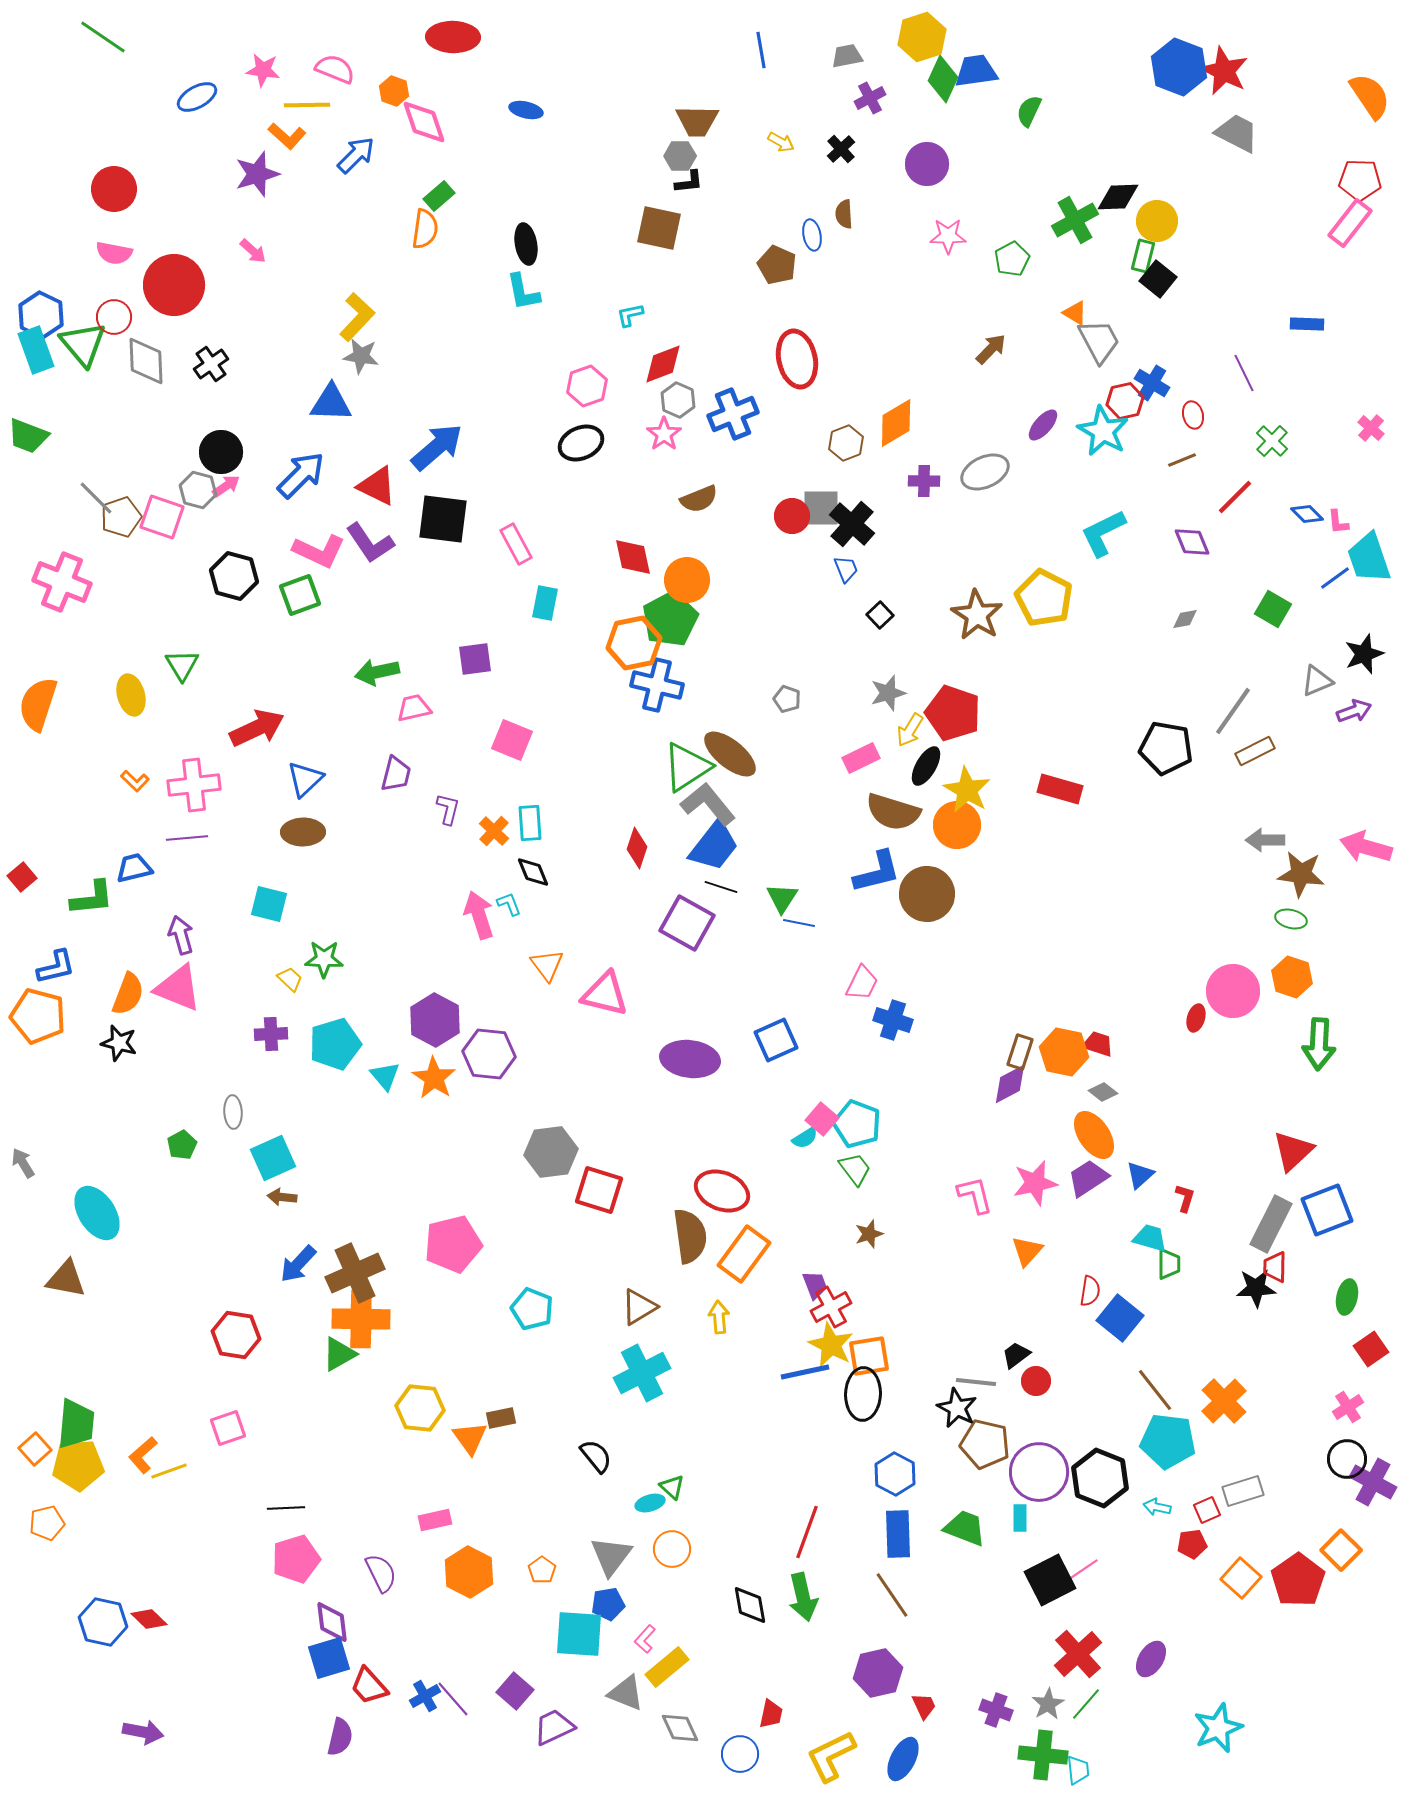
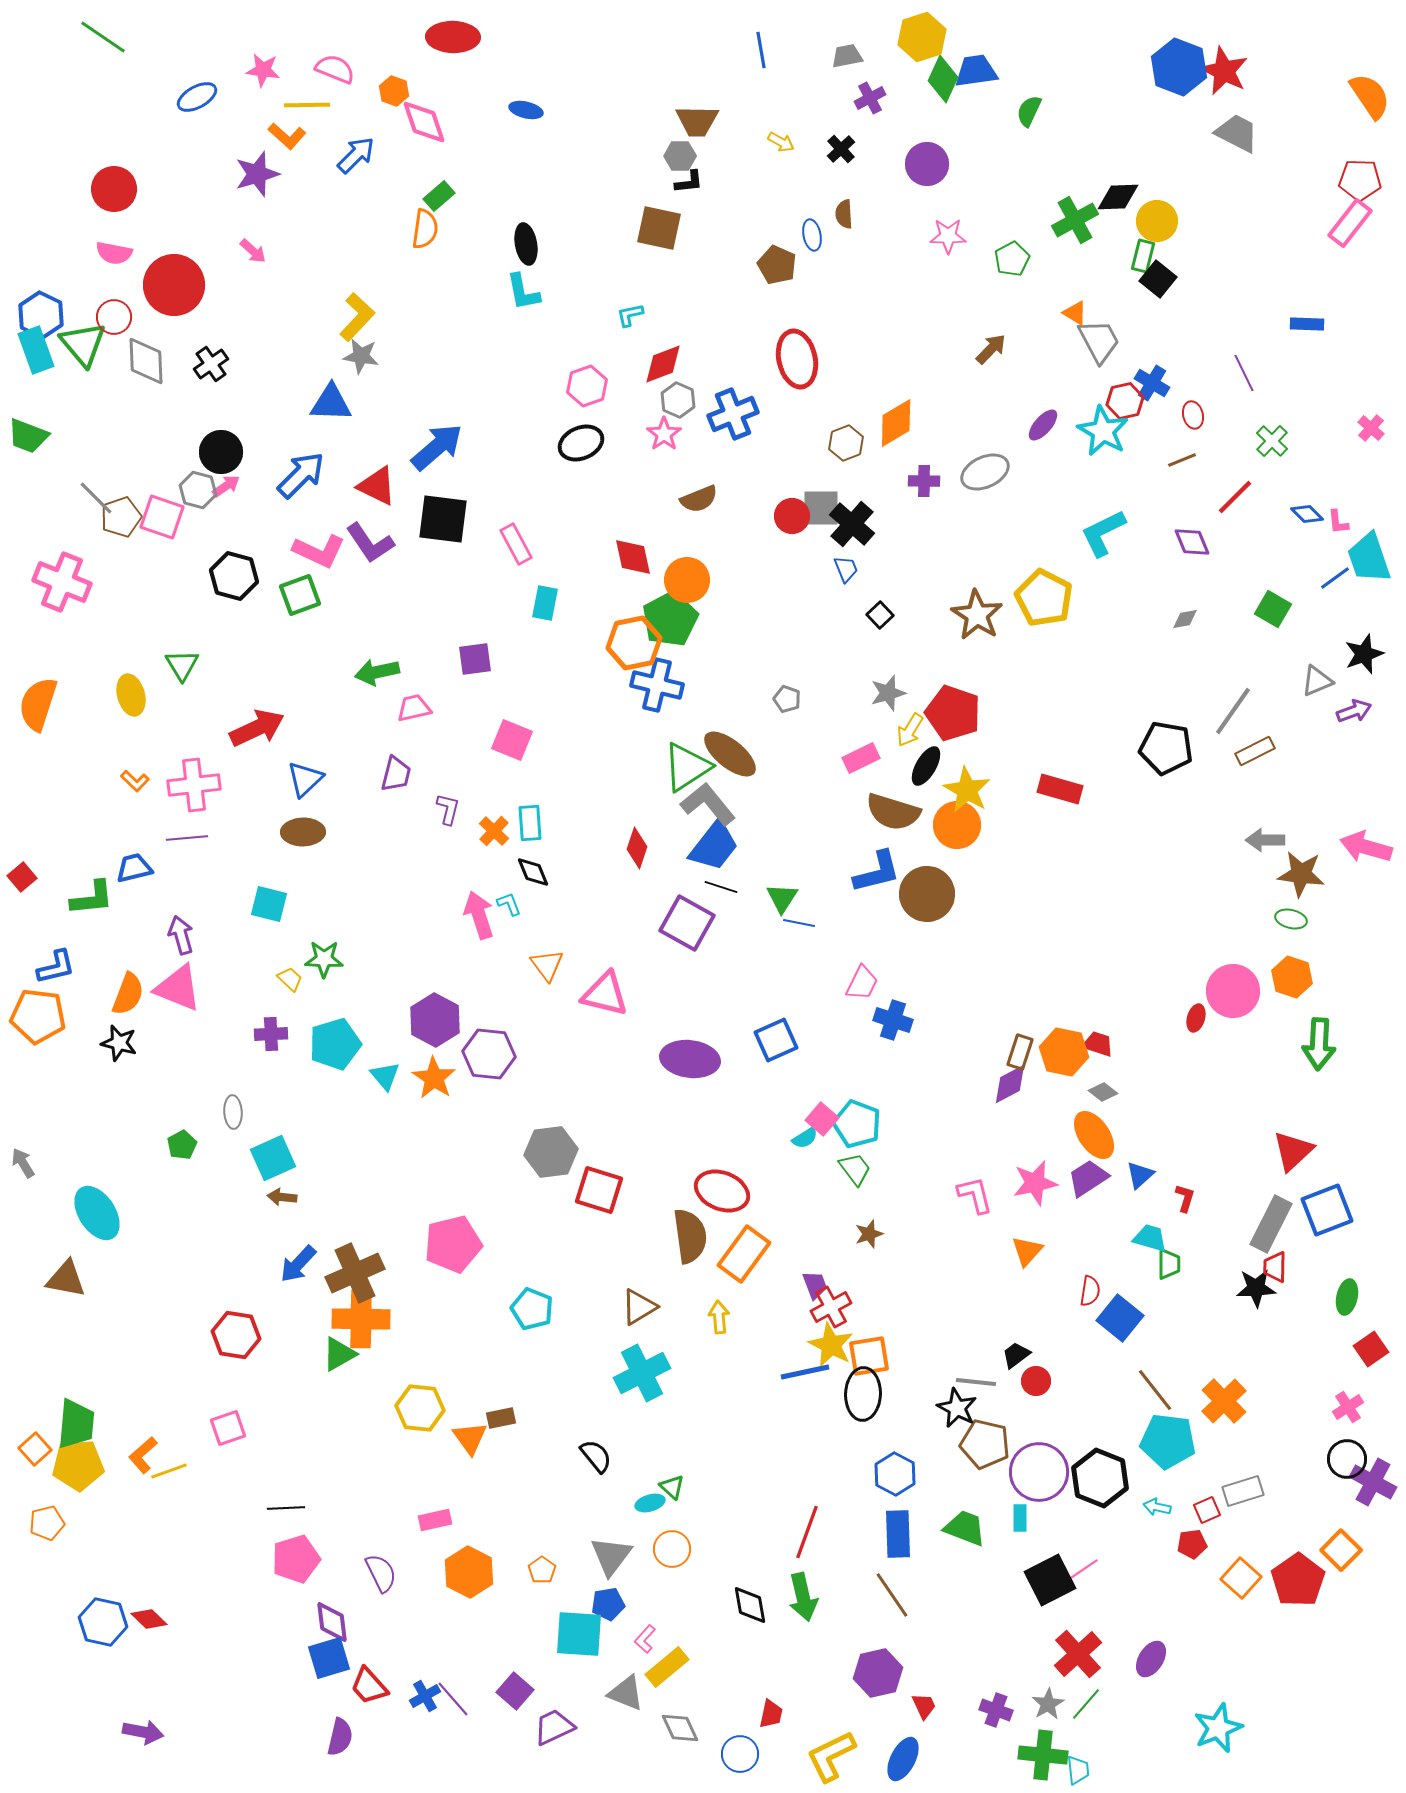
orange pentagon at (38, 1016): rotated 8 degrees counterclockwise
